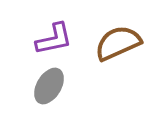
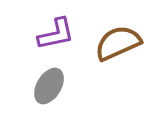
purple L-shape: moved 2 px right, 5 px up
